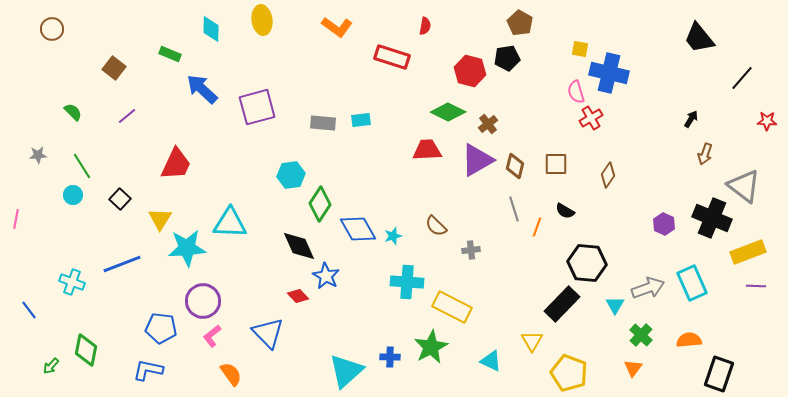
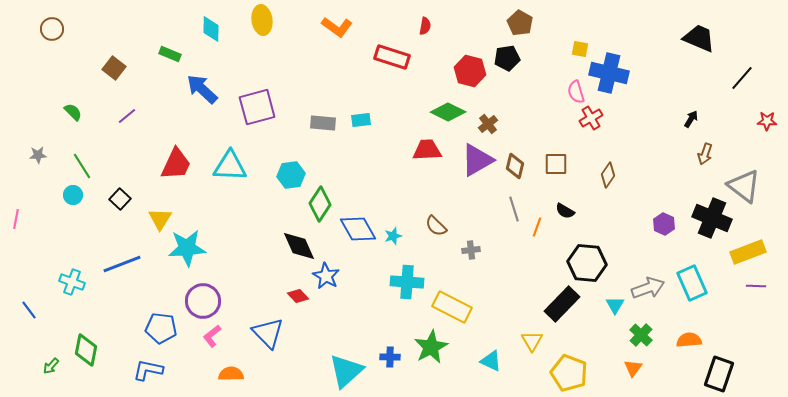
black trapezoid at (699, 38): rotated 152 degrees clockwise
cyan triangle at (230, 223): moved 57 px up
orange semicircle at (231, 374): rotated 55 degrees counterclockwise
